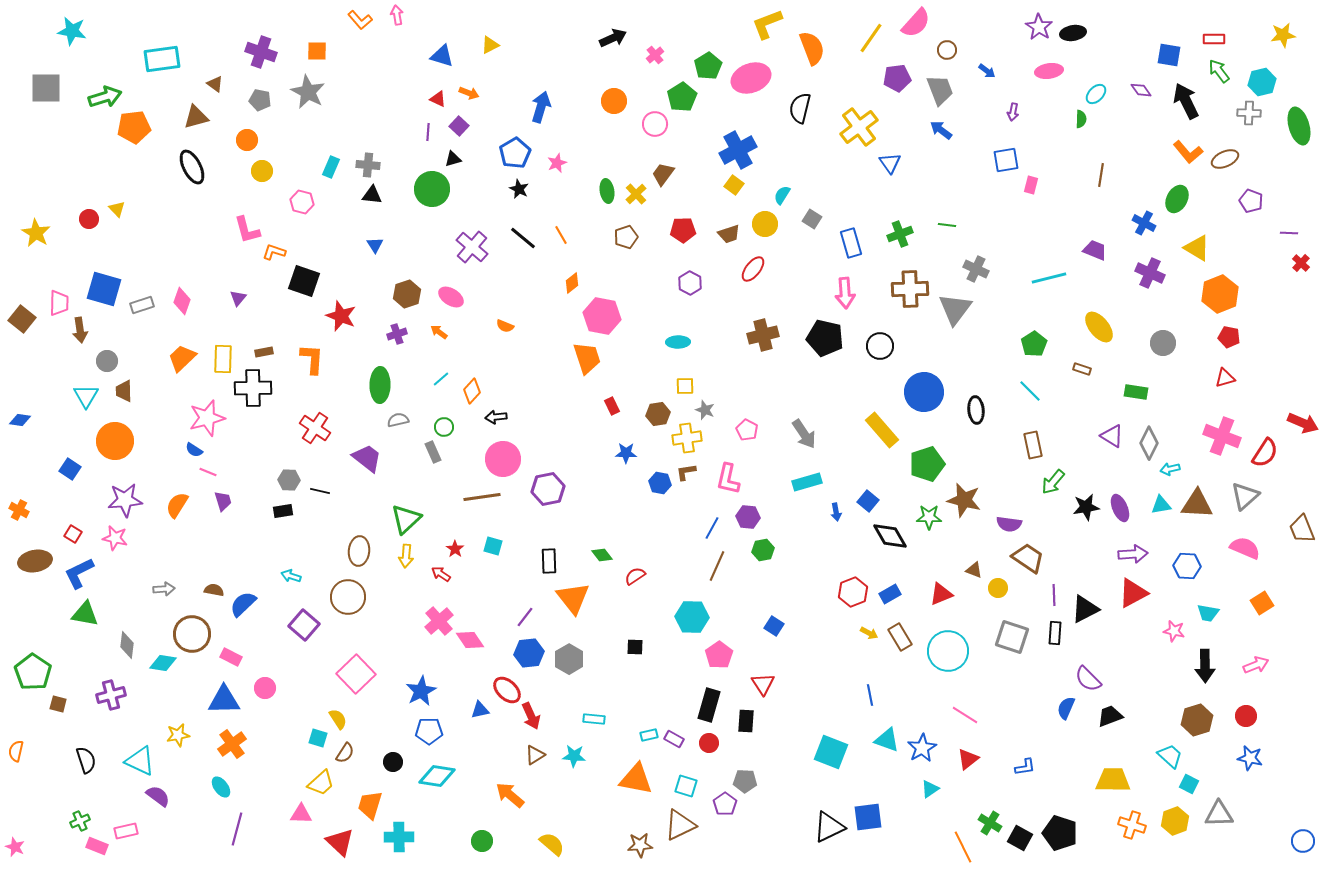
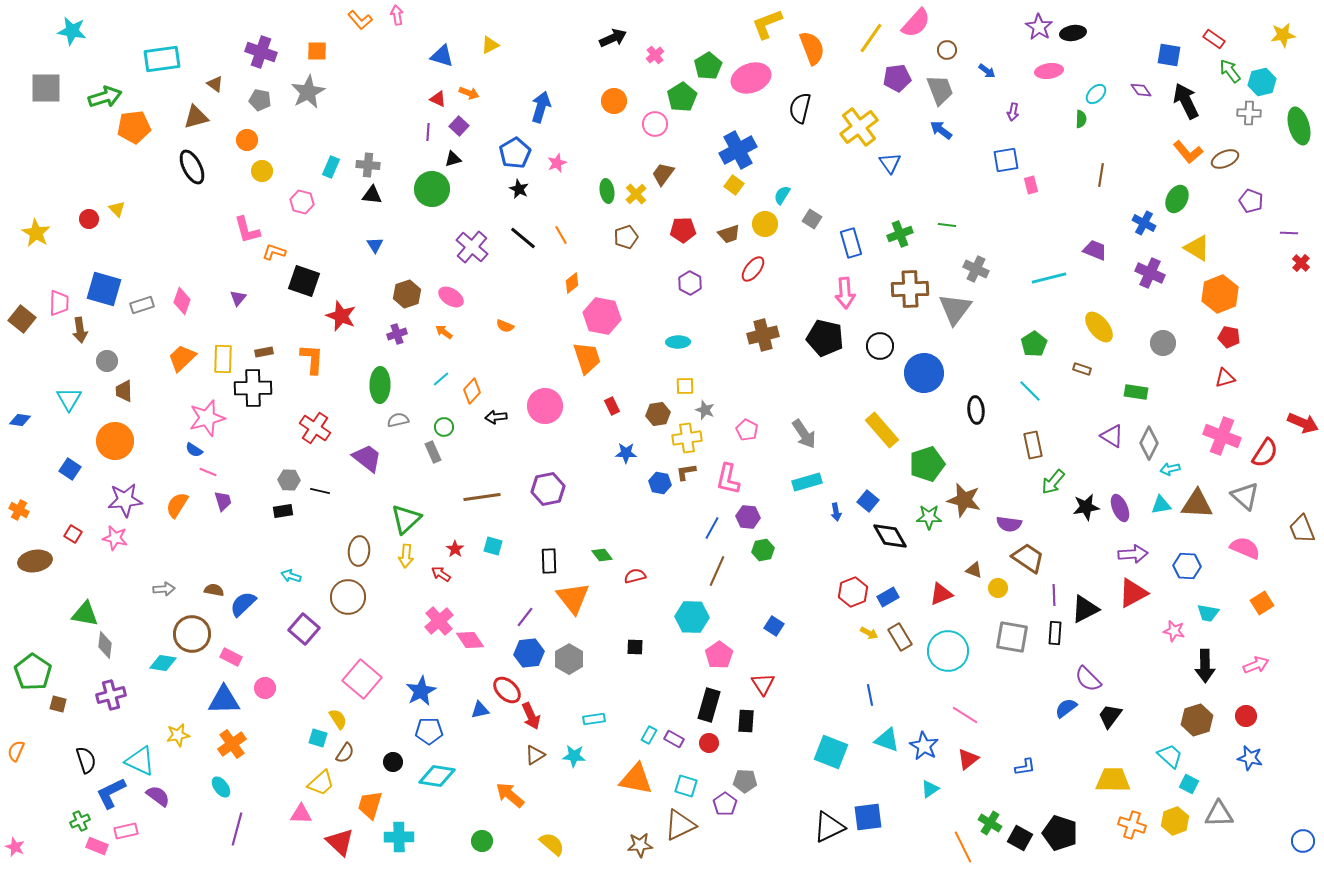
red rectangle at (1214, 39): rotated 35 degrees clockwise
green arrow at (1219, 71): moved 11 px right
gray star at (308, 92): rotated 16 degrees clockwise
pink rectangle at (1031, 185): rotated 30 degrees counterclockwise
orange arrow at (439, 332): moved 5 px right
blue circle at (924, 392): moved 19 px up
cyan triangle at (86, 396): moved 17 px left, 3 px down
pink circle at (503, 459): moved 42 px right, 53 px up
gray triangle at (1245, 496): rotated 36 degrees counterclockwise
brown line at (717, 566): moved 5 px down
blue L-shape at (79, 573): moved 32 px right, 220 px down
red semicircle at (635, 576): rotated 20 degrees clockwise
blue rectangle at (890, 594): moved 2 px left, 3 px down
purple square at (304, 625): moved 4 px down
gray square at (1012, 637): rotated 8 degrees counterclockwise
gray diamond at (127, 645): moved 22 px left
pink square at (356, 674): moved 6 px right, 5 px down; rotated 6 degrees counterclockwise
blue semicircle at (1066, 708): rotated 30 degrees clockwise
black trapezoid at (1110, 716): rotated 32 degrees counterclockwise
cyan rectangle at (594, 719): rotated 15 degrees counterclockwise
cyan rectangle at (649, 735): rotated 48 degrees counterclockwise
blue star at (922, 748): moved 2 px right, 2 px up; rotated 12 degrees counterclockwise
orange semicircle at (16, 751): rotated 10 degrees clockwise
